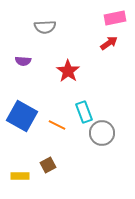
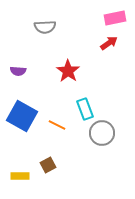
purple semicircle: moved 5 px left, 10 px down
cyan rectangle: moved 1 px right, 3 px up
